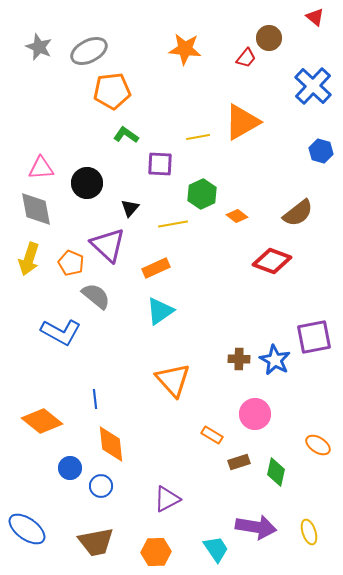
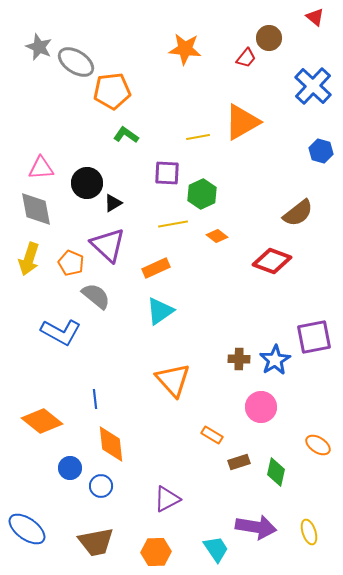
gray ellipse at (89, 51): moved 13 px left, 11 px down; rotated 60 degrees clockwise
purple square at (160, 164): moved 7 px right, 9 px down
black triangle at (130, 208): moved 17 px left, 5 px up; rotated 18 degrees clockwise
orange diamond at (237, 216): moved 20 px left, 20 px down
blue star at (275, 360): rotated 12 degrees clockwise
pink circle at (255, 414): moved 6 px right, 7 px up
